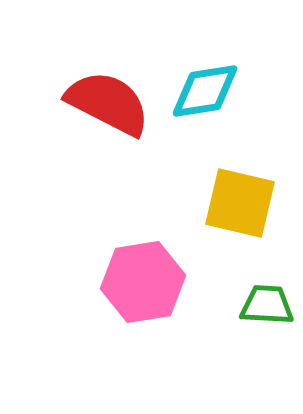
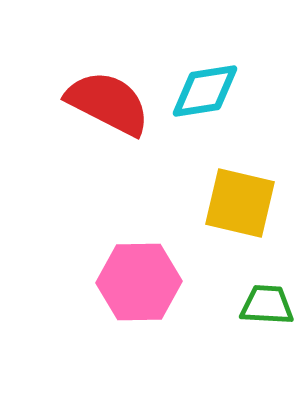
pink hexagon: moved 4 px left; rotated 8 degrees clockwise
